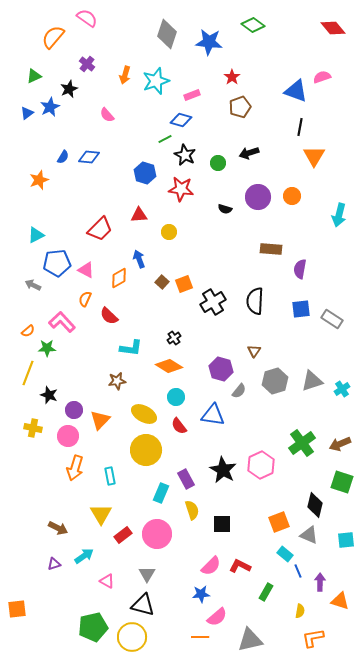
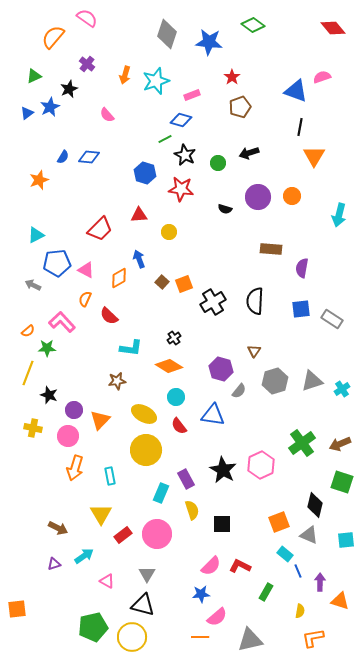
purple semicircle at (300, 269): moved 2 px right, 1 px up
